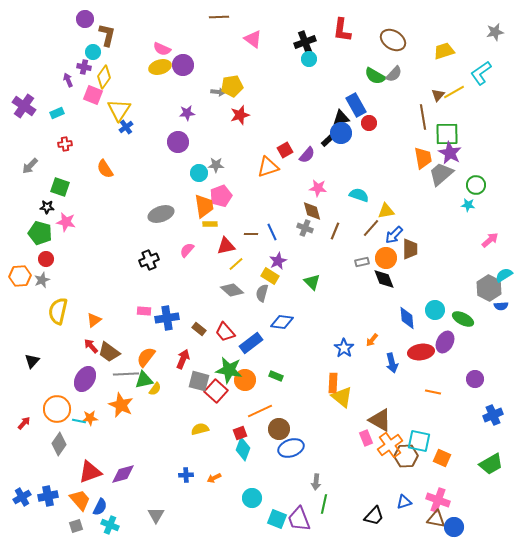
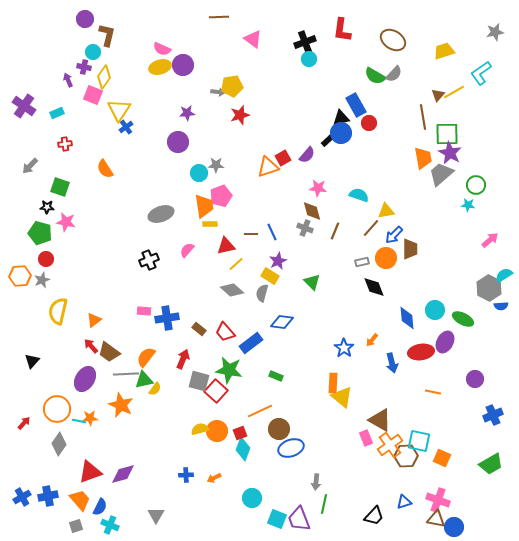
red square at (285, 150): moved 2 px left, 8 px down
black diamond at (384, 279): moved 10 px left, 8 px down
orange circle at (245, 380): moved 28 px left, 51 px down
